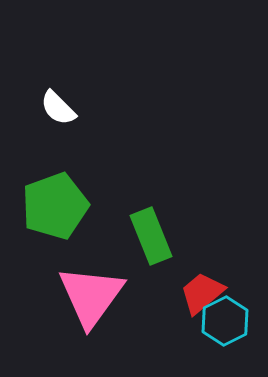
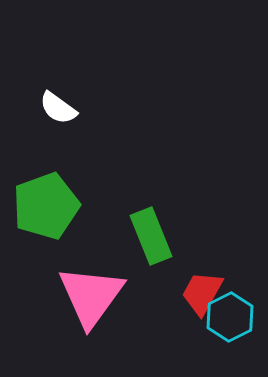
white semicircle: rotated 9 degrees counterclockwise
green pentagon: moved 9 px left
red trapezoid: rotated 21 degrees counterclockwise
cyan hexagon: moved 5 px right, 4 px up
